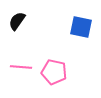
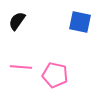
blue square: moved 1 px left, 5 px up
pink pentagon: moved 1 px right, 3 px down
